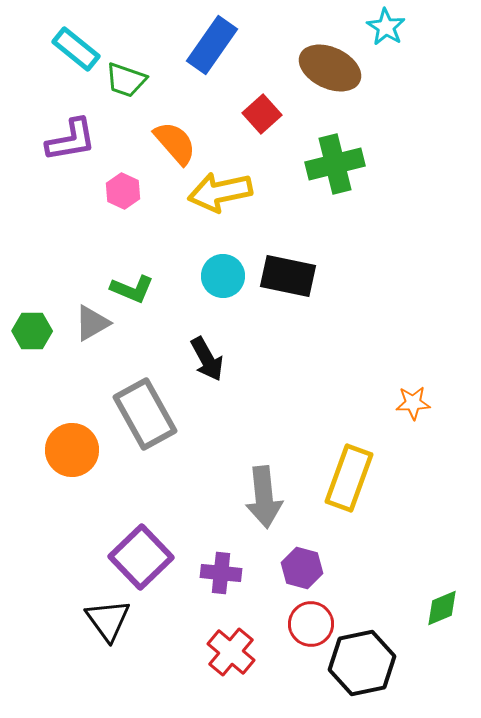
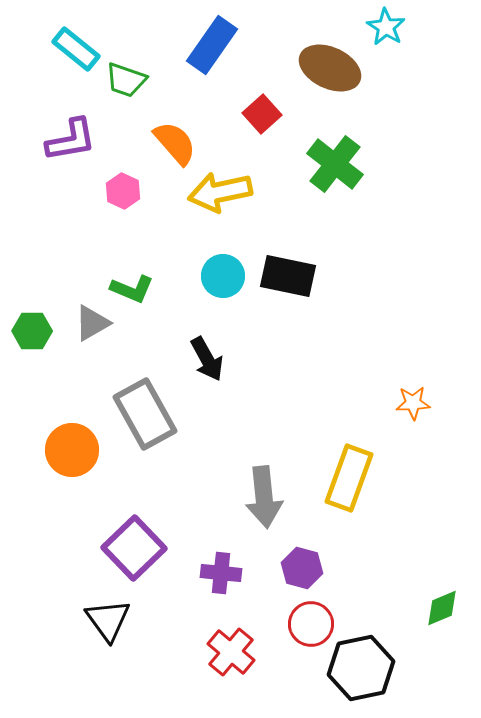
green cross: rotated 38 degrees counterclockwise
purple square: moved 7 px left, 9 px up
black hexagon: moved 1 px left, 5 px down
